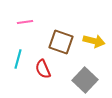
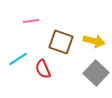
pink line: moved 6 px right, 1 px up
cyan line: rotated 42 degrees clockwise
gray square: moved 11 px right, 7 px up
